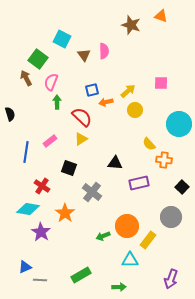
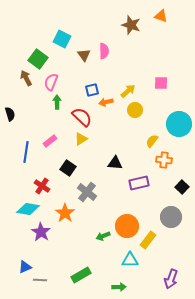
yellow semicircle at (149, 144): moved 3 px right, 3 px up; rotated 80 degrees clockwise
black square at (69, 168): moved 1 px left; rotated 14 degrees clockwise
gray cross at (92, 192): moved 5 px left
